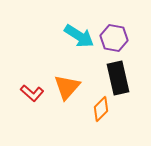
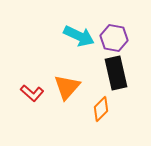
cyan arrow: rotated 8 degrees counterclockwise
black rectangle: moved 2 px left, 5 px up
